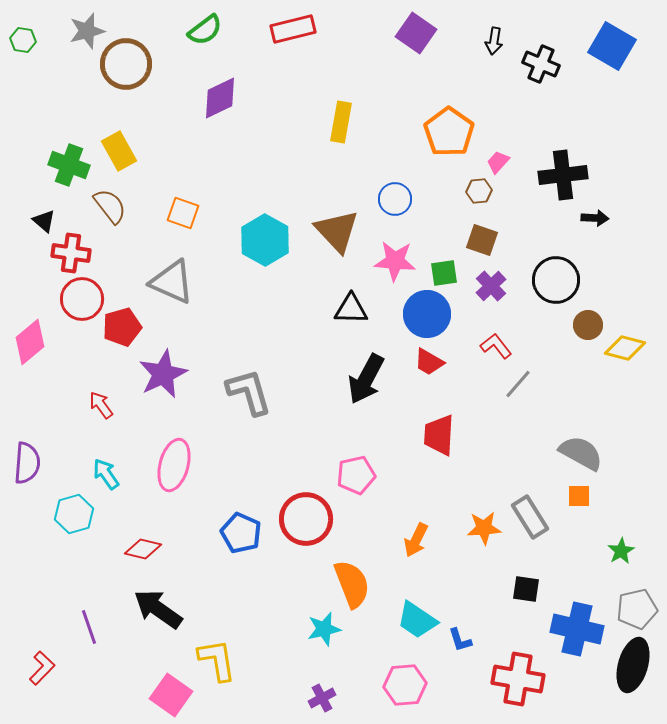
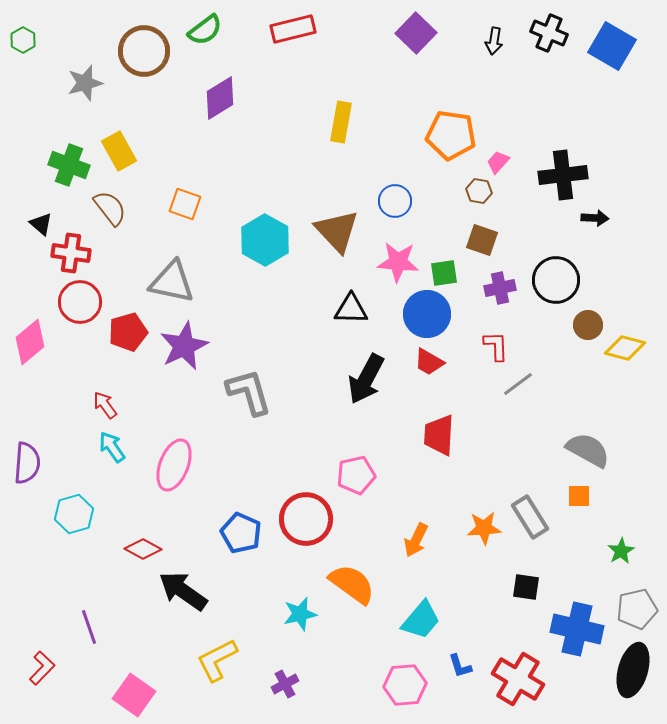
gray star at (87, 31): moved 2 px left, 52 px down
purple square at (416, 33): rotated 9 degrees clockwise
green hexagon at (23, 40): rotated 20 degrees clockwise
brown circle at (126, 64): moved 18 px right, 13 px up
black cross at (541, 64): moved 8 px right, 31 px up
purple diamond at (220, 98): rotated 6 degrees counterclockwise
orange pentagon at (449, 132): moved 2 px right, 3 px down; rotated 27 degrees counterclockwise
brown hexagon at (479, 191): rotated 15 degrees clockwise
blue circle at (395, 199): moved 2 px down
brown semicircle at (110, 206): moved 2 px down
orange square at (183, 213): moved 2 px right, 9 px up
black triangle at (44, 221): moved 3 px left, 3 px down
pink star at (395, 261): moved 3 px right, 1 px down
gray triangle at (172, 282): rotated 12 degrees counterclockwise
purple cross at (491, 286): moved 9 px right, 2 px down; rotated 32 degrees clockwise
red circle at (82, 299): moved 2 px left, 3 px down
red pentagon at (122, 327): moved 6 px right, 5 px down
red L-shape at (496, 346): rotated 36 degrees clockwise
purple star at (163, 374): moved 21 px right, 28 px up
gray line at (518, 384): rotated 12 degrees clockwise
red arrow at (101, 405): moved 4 px right
gray semicircle at (581, 453): moved 7 px right, 3 px up
pink ellipse at (174, 465): rotated 6 degrees clockwise
cyan arrow at (106, 474): moved 6 px right, 27 px up
red diamond at (143, 549): rotated 15 degrees clockwise
orange semicircle at (352, 584): rotated 33 degrees counterclockwise
black square at (526, 589): moved 2 px up
black arrow at (158, 609): moved 25 px right, 18 px up
cyan trapezoid at (417, 620): moved 4 px right; rotated 84 degrees counterclockwise
cyan star at (324, 629): moved 24 px left, 15 px up
blue L-shape at (460, 640): moved 26 px down
yellow L-shape at (217, 660): rotated 108 degrees counterclockwise
black ellipse at (633, 665): moved 5 px down
red cross at (518, 679): rotated 21 degrees clockwise
pink square at (171, 695): moved 37 px left
purple cross at (322, 698): moved 37 px left, 14 px up
